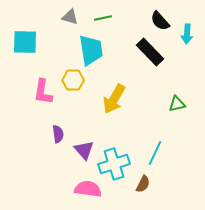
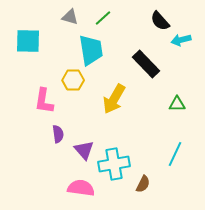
green line: rotated 30 degrees counterclockwise
cyan arrow: moved 6 px left, 6 px down; rotated 72 degrees clockwise
cyan square: moved 3 px right, 1 px up
black rectangle: moved 4 px left, 12 px down
pink L-shape: moved 1 px right, 9 px down
green triangle: rotated 12 degrees clockwise
cyan line: moved 20 px right, 1 px down
cyan cross: rotated 8 degrees clockwise
pink semicircle: moved 7 px left, 1 px up
